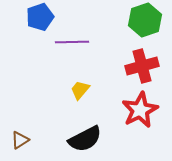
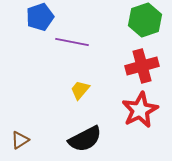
purple line: rotated 12 degrees clockwise
